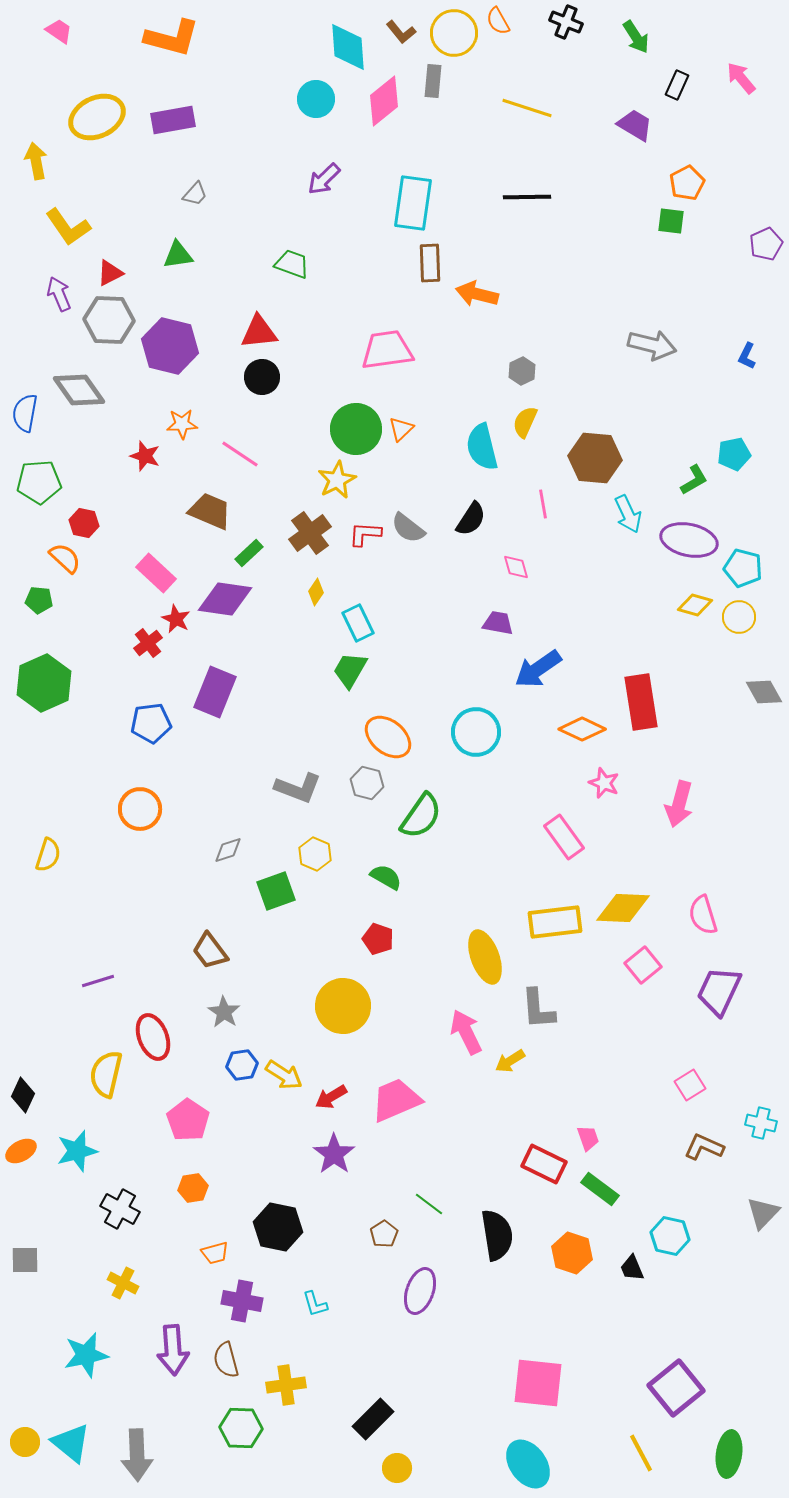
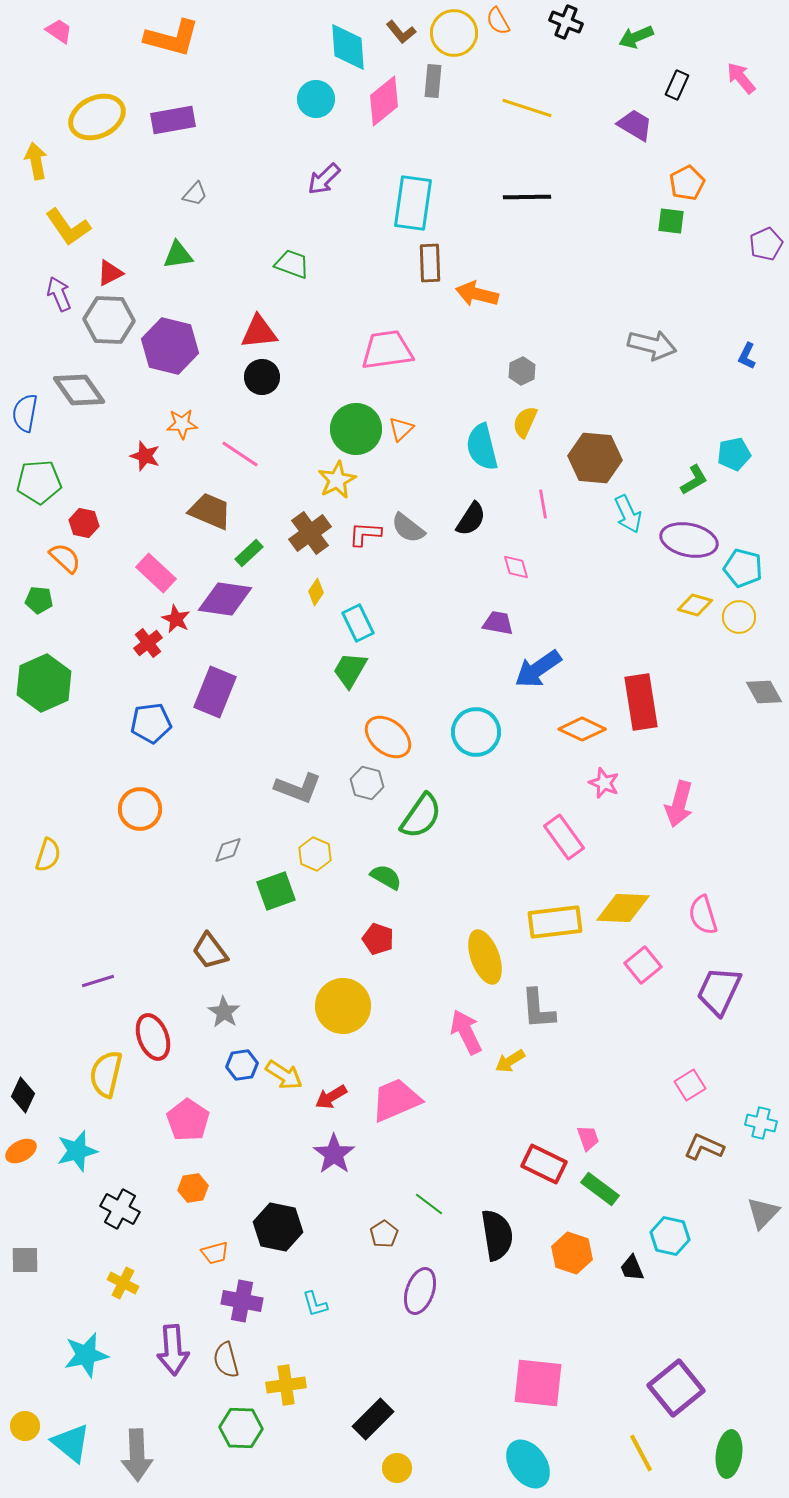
green arrow at (636, 37): rotated 100 degrees clockwise
yellow circle at (25, 1442): moved 16 px up
